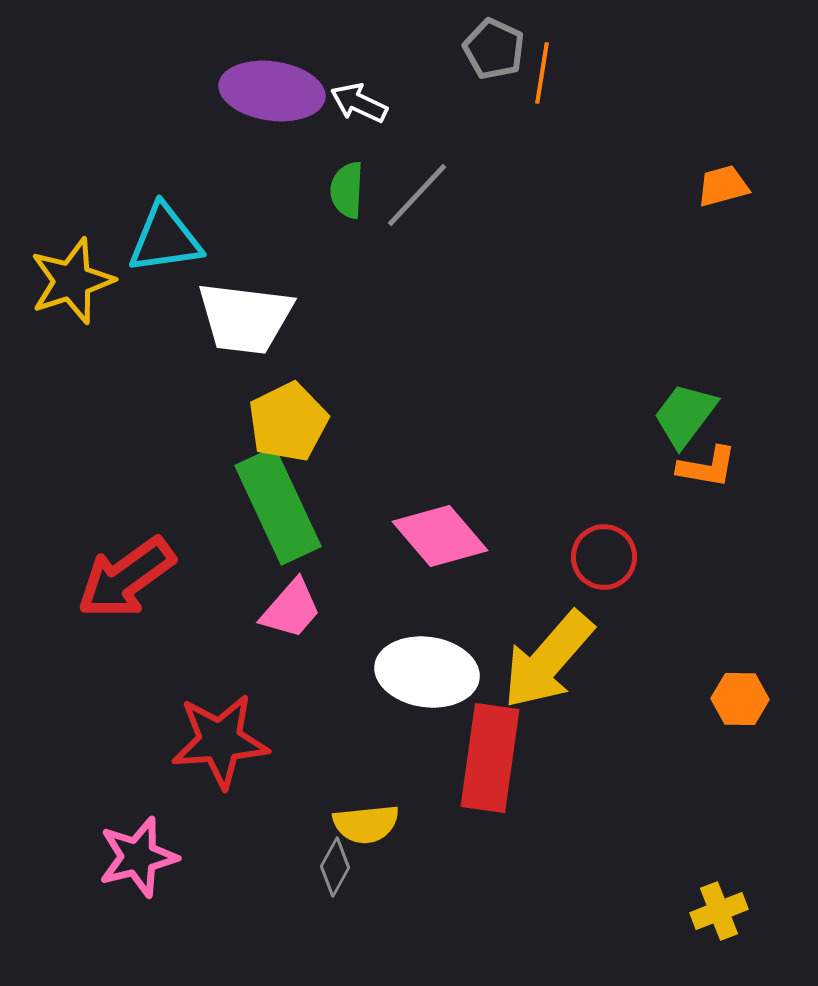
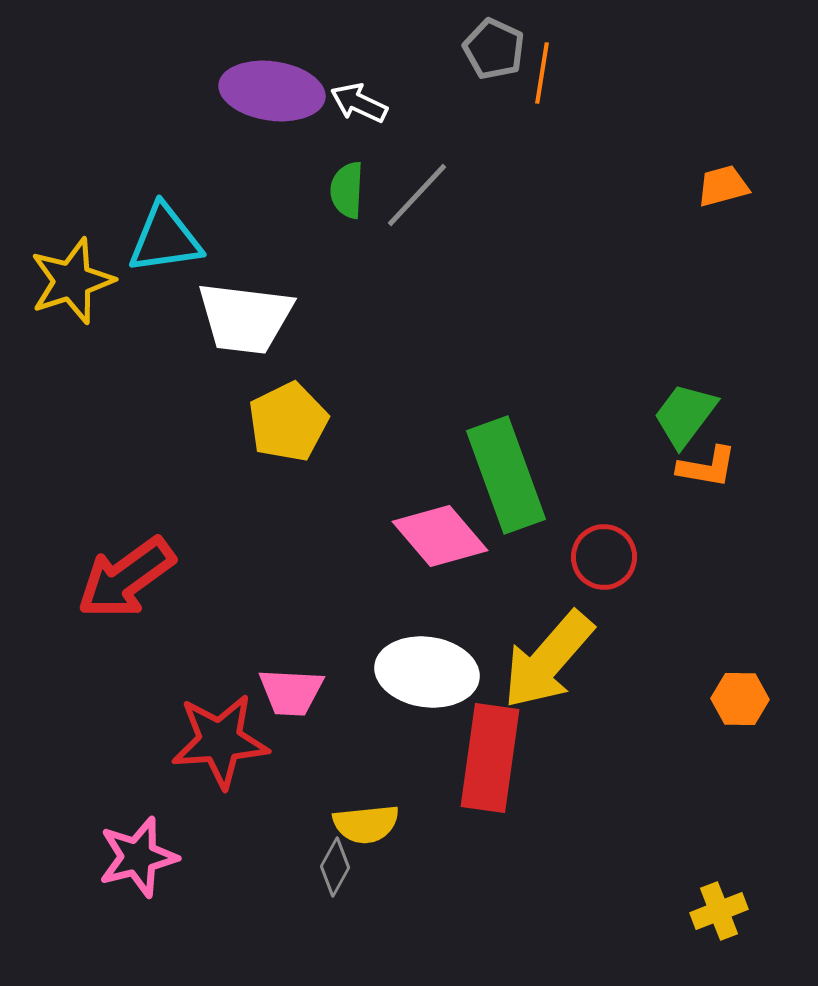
green rectangle: moved 228 px right, 31 px up; rotated 5 degrees clockwise
pink trapezoid: moved 83 px down; rotated 52 degrees clockwise
